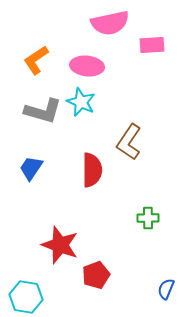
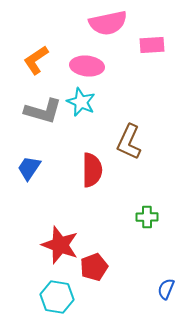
pink semicircle: moved 2 px left
brown L-shape: rotated 9 degrees counterclockwise
blue trapezoid: moved 2 px left
green cross: moved 1 px left, 1 px up
red pentagon: moved 2 px left, 8 px up
cyan hexagon: moved 31 px right
